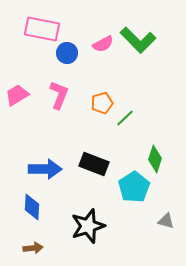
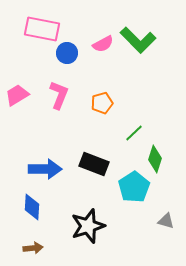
green line: moved 9 px right, 15 px down
